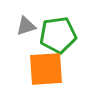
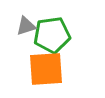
green pentagon: moved 6 px left
